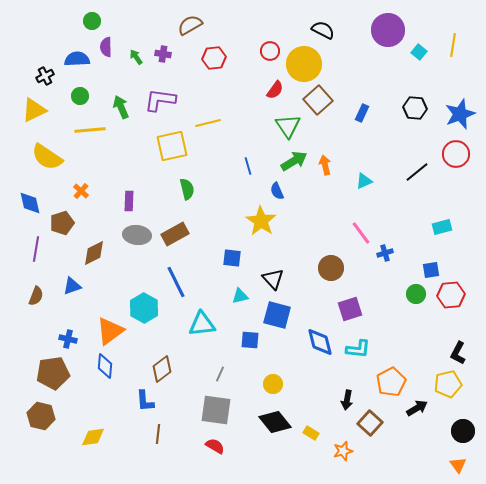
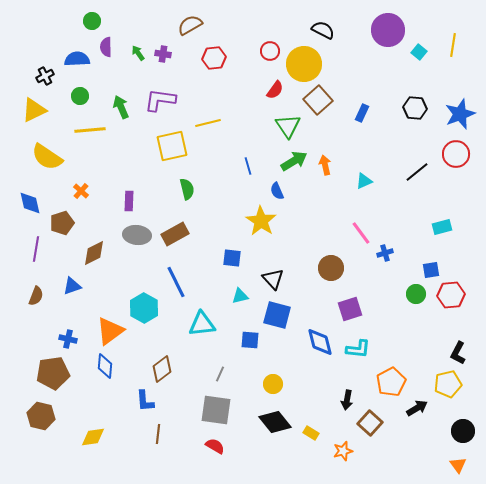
green arrow at (136, 57): moved 2 px right, 4 px up
